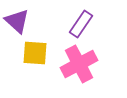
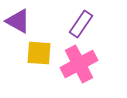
purple triangle: moved 1 px right; rotated 12 degrees counterclockwise
yellow square: moved 4 px right
